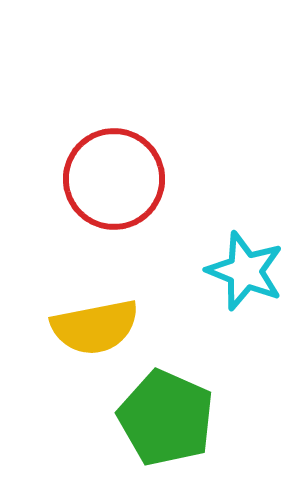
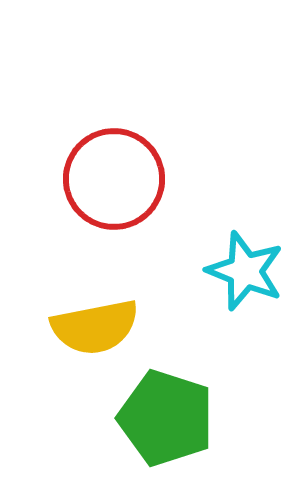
green pentagon: rotated 6 degrees counterclockwise
